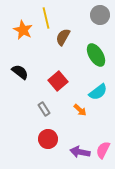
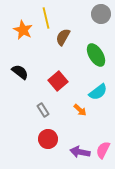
gray circle: moved 1 px right, 1 px up
gray rectangle: moved 1 px left, 1 px down
